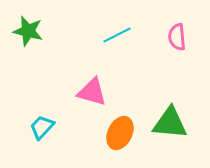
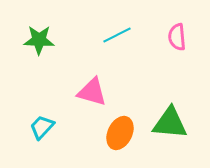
green star: moved 11 px right, 9 px down; rotated 12 degrees counterclockwise
